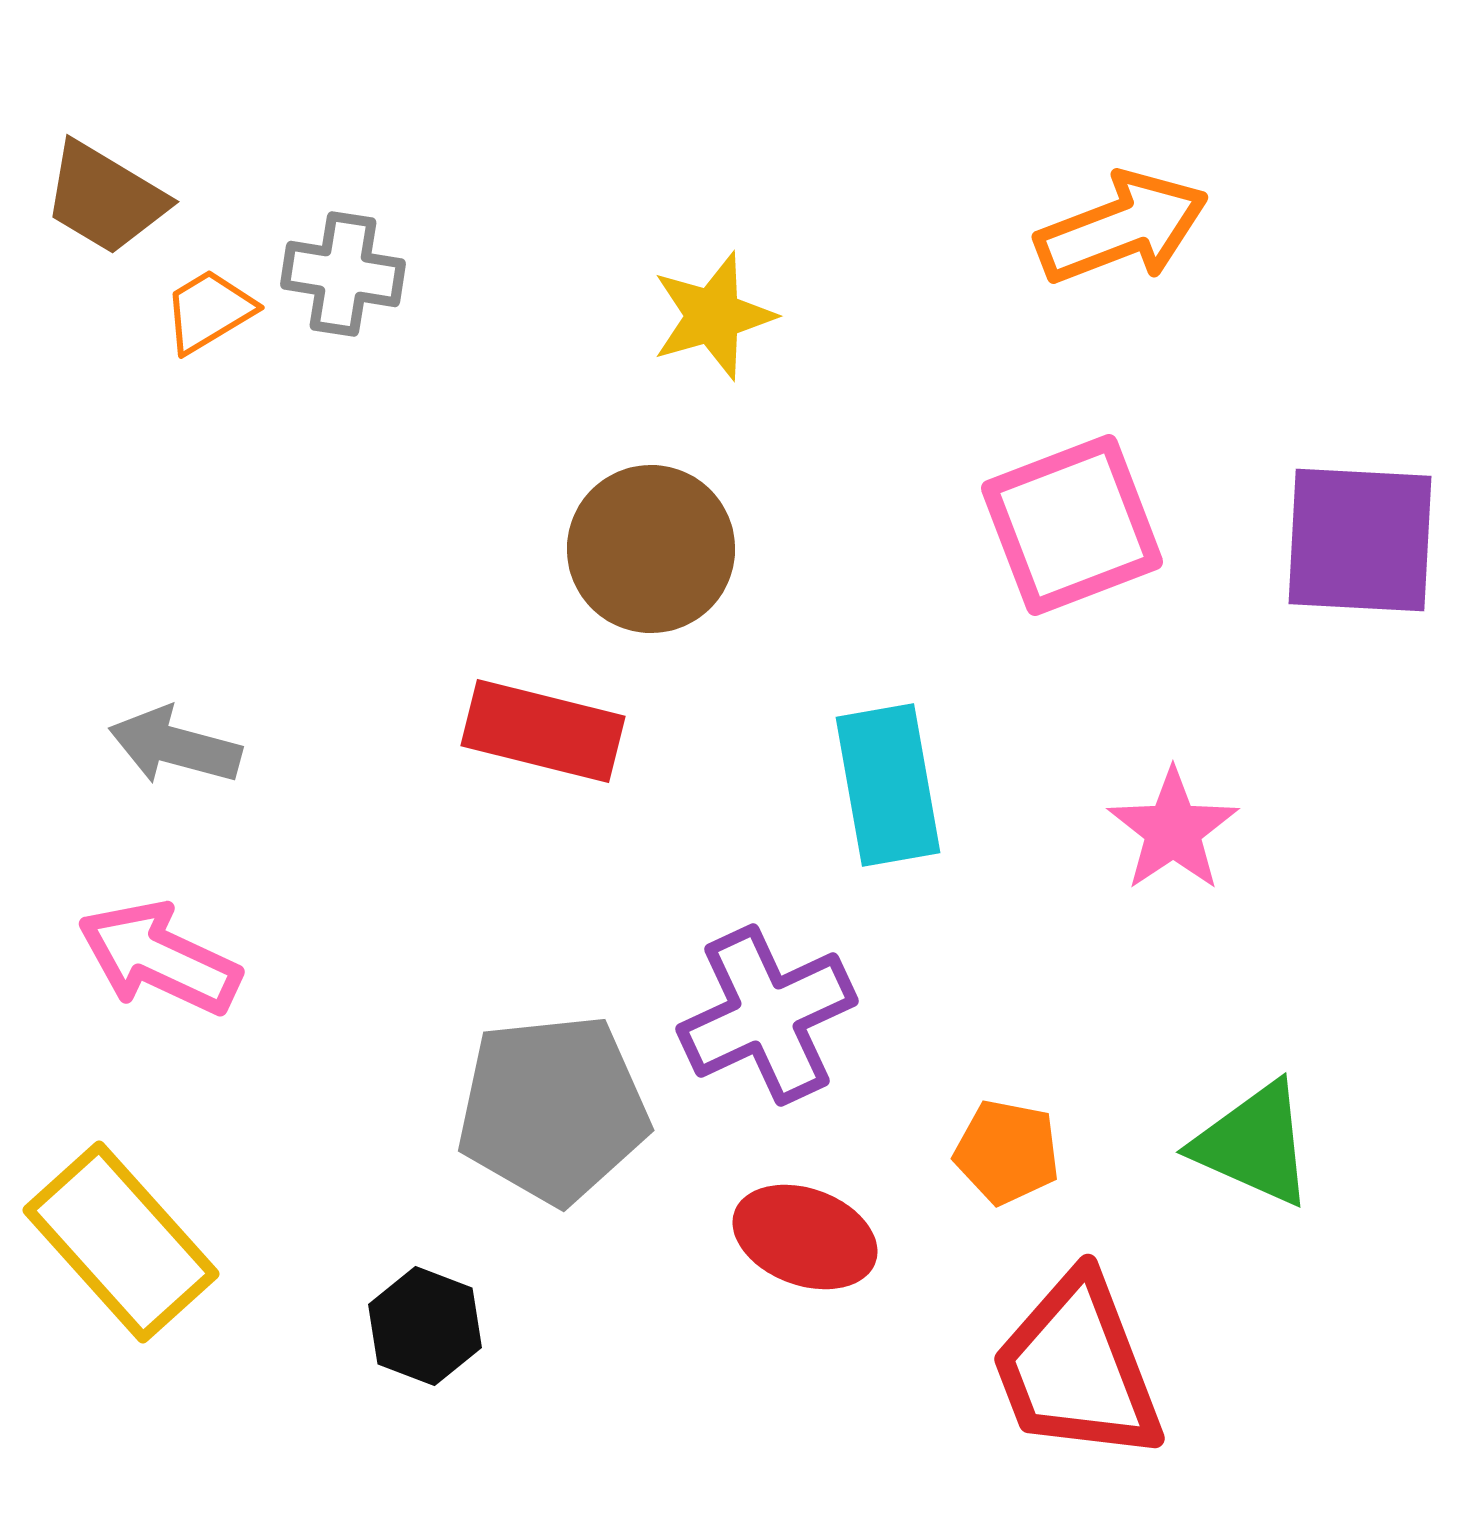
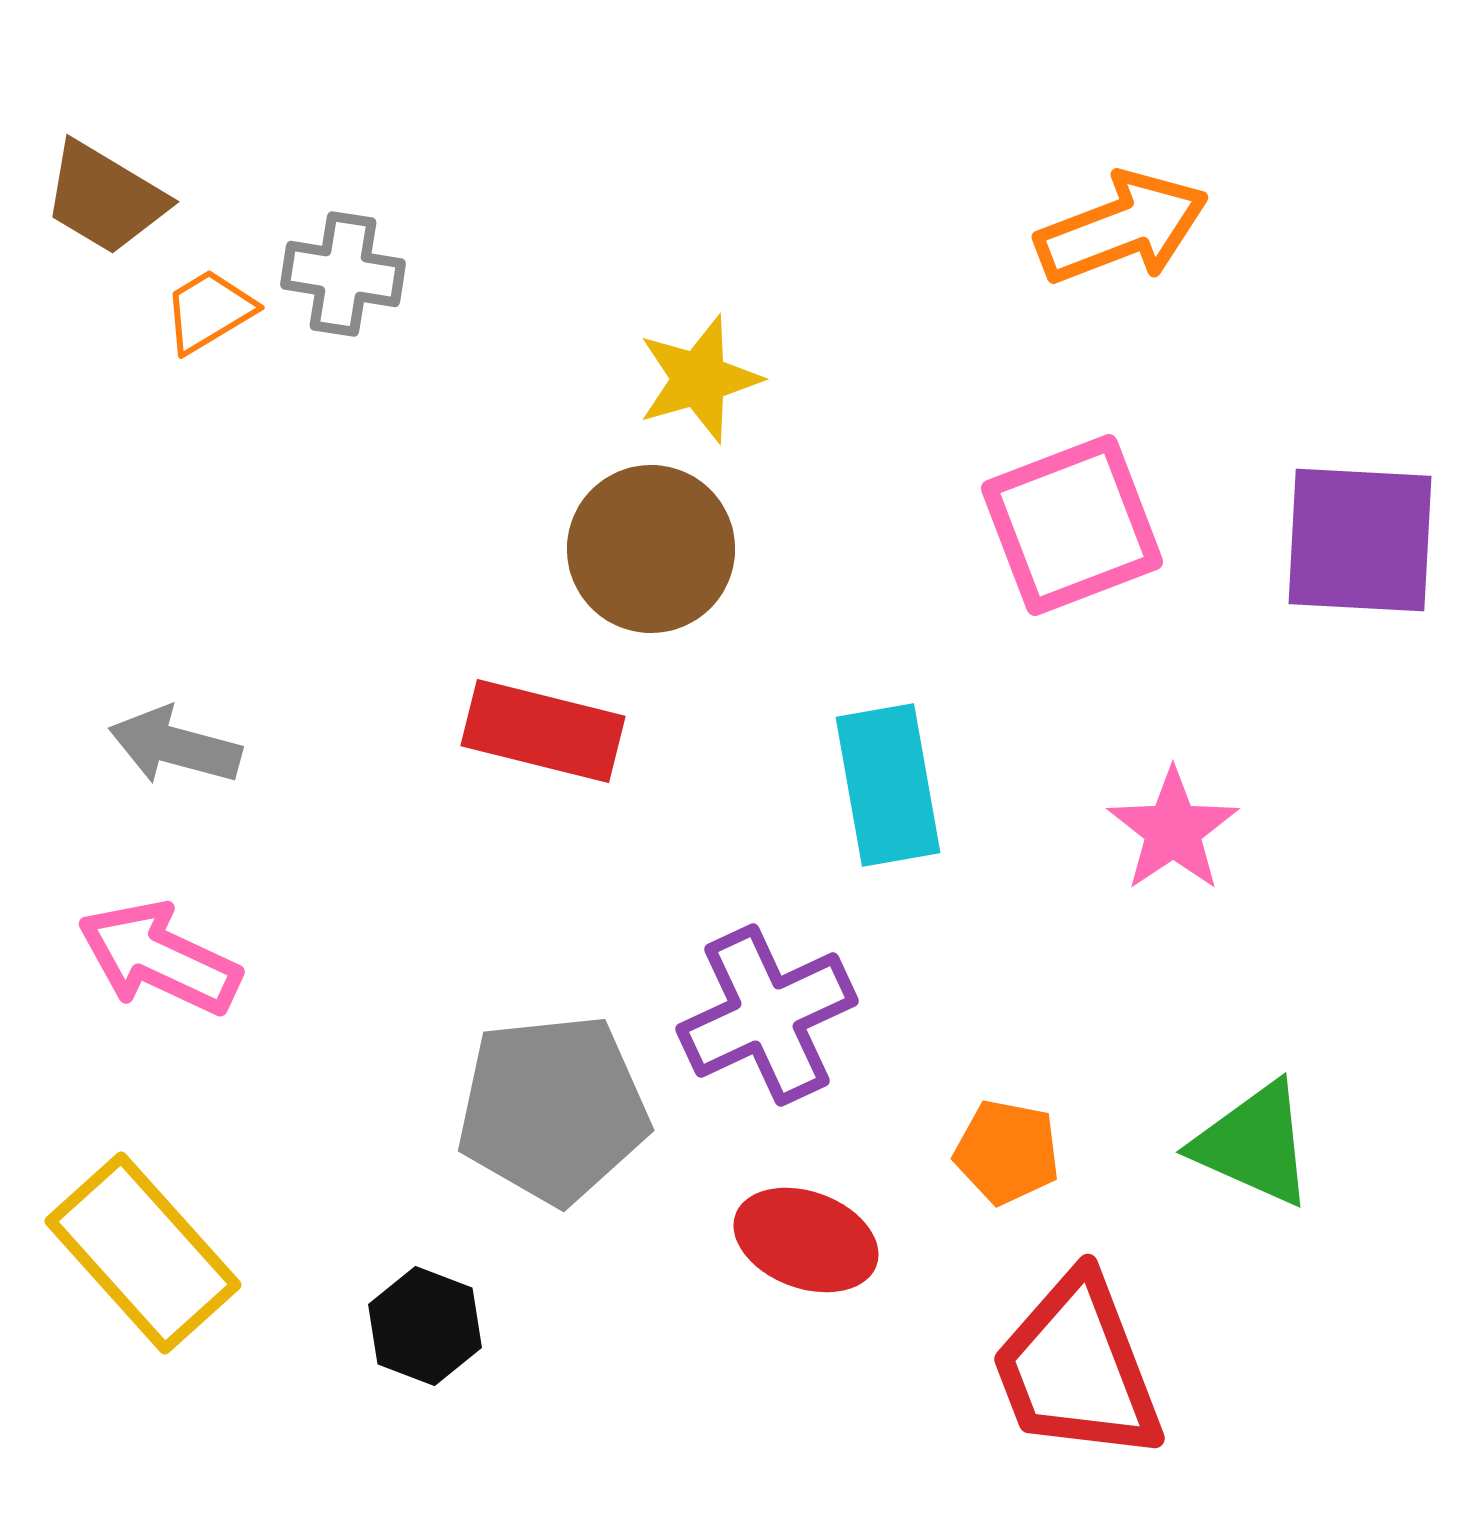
yellow star: moved 14 px left, 63 px down
red ellipse: moved 1 px right, 3 px down
yellow rectangle: moved 22 px right, 11 px down
